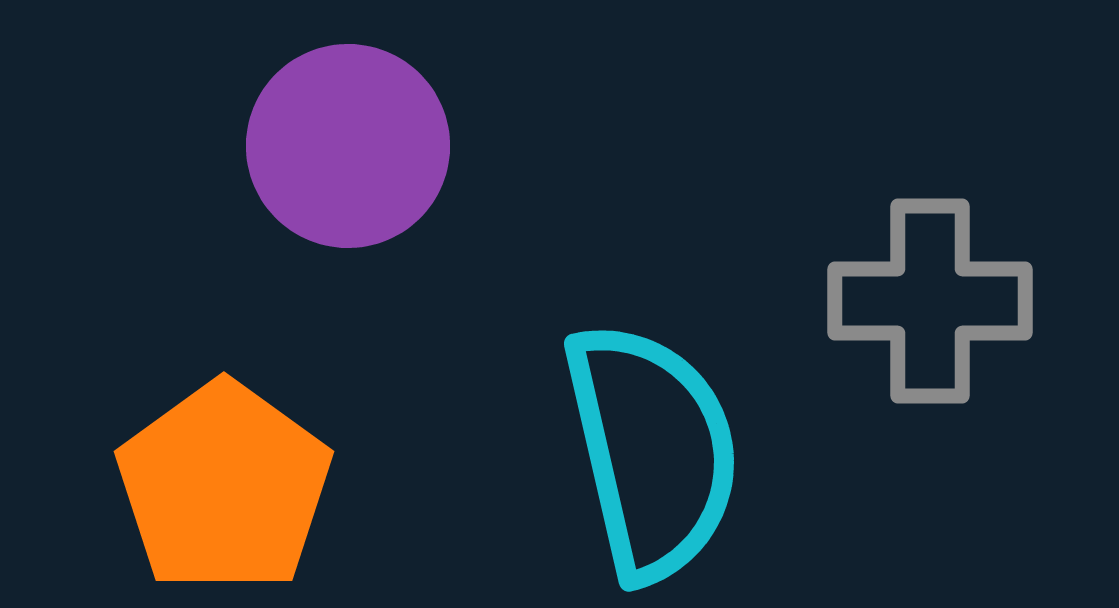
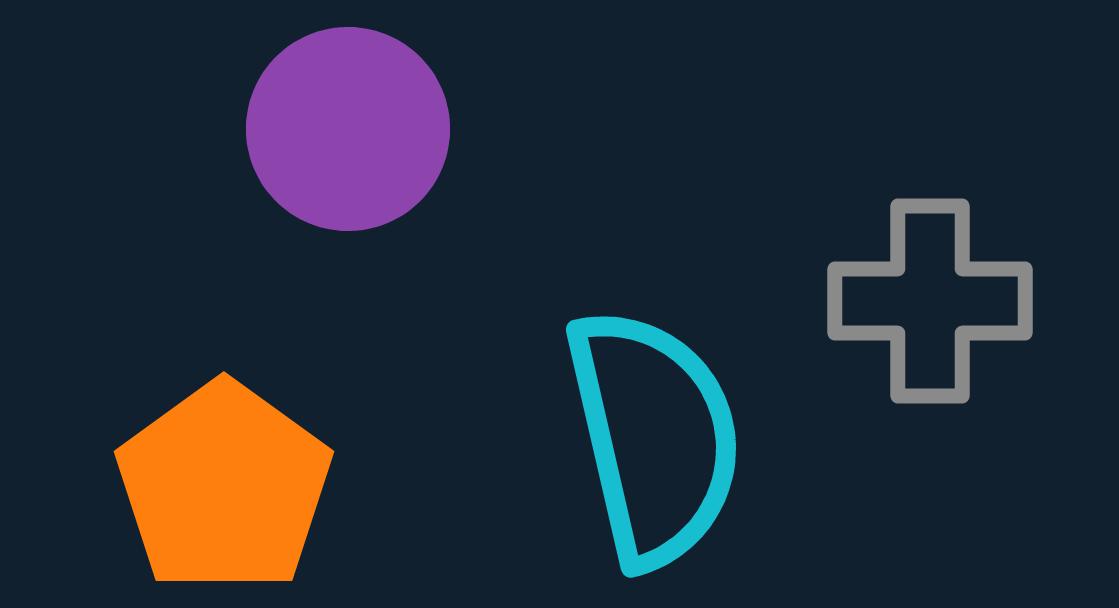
purple circle: moved 17 px up
cyan semicircle: moved 2 px right, 14 px up
